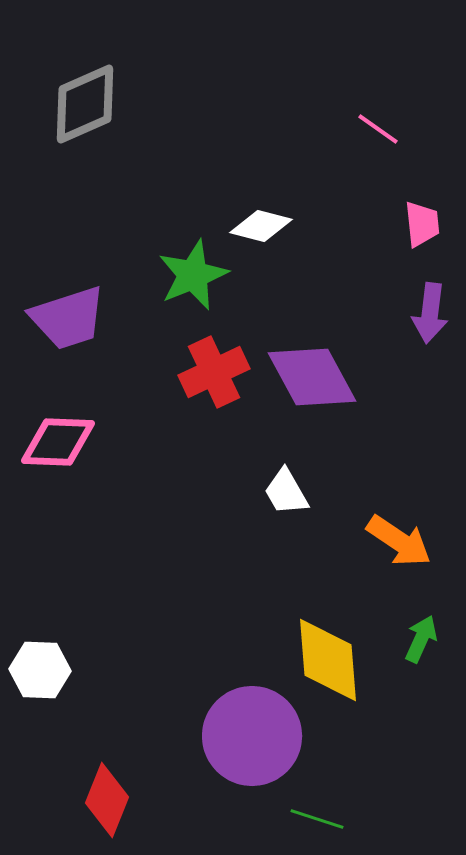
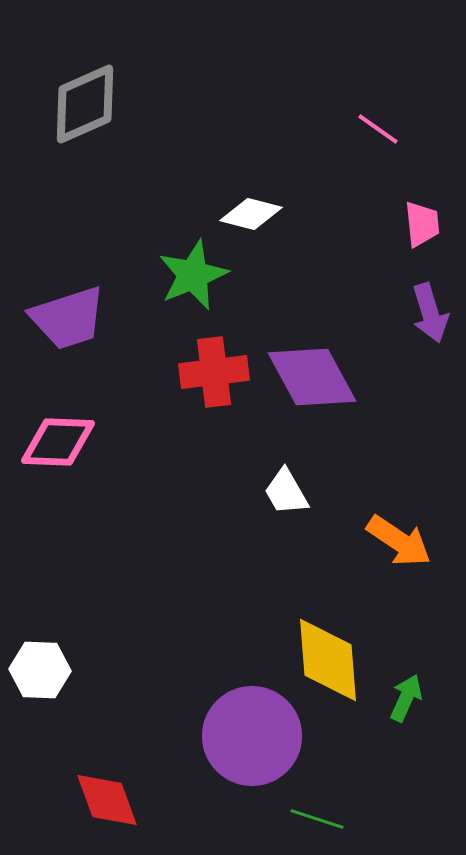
white diamond: moved 10 px left, 12 px up
purple arrow: rotated 24 degrees counterclockwise
red cross: rotated 18 degrees clockwise
green arrow: moved 15 px left, 59 px down
red diamond: rotated 42 degrees counterclockwise
